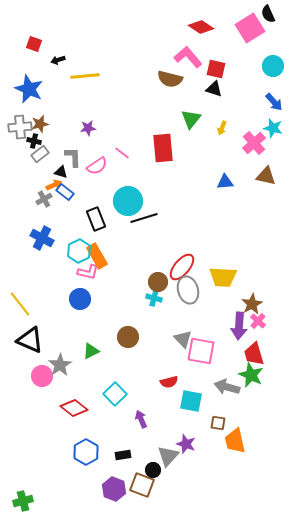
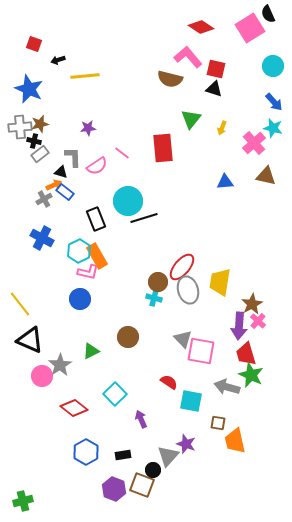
yellow trapezoid at (223, 277): moved 3 px left, 5 px down; rotated 96 degrees clockwise
red trapezoid at (254, 354): moved 8 px left
red semicircle at (169, 382): rotated 132 degrees counterclockwise
